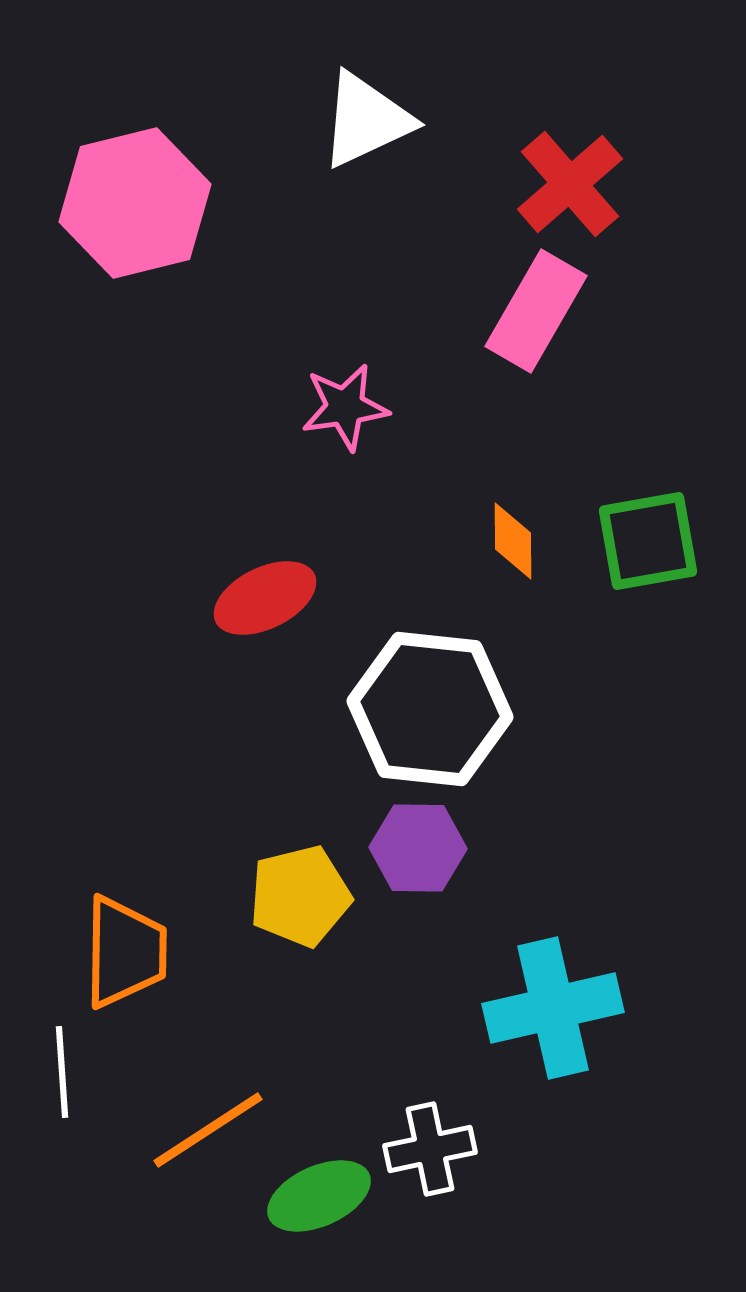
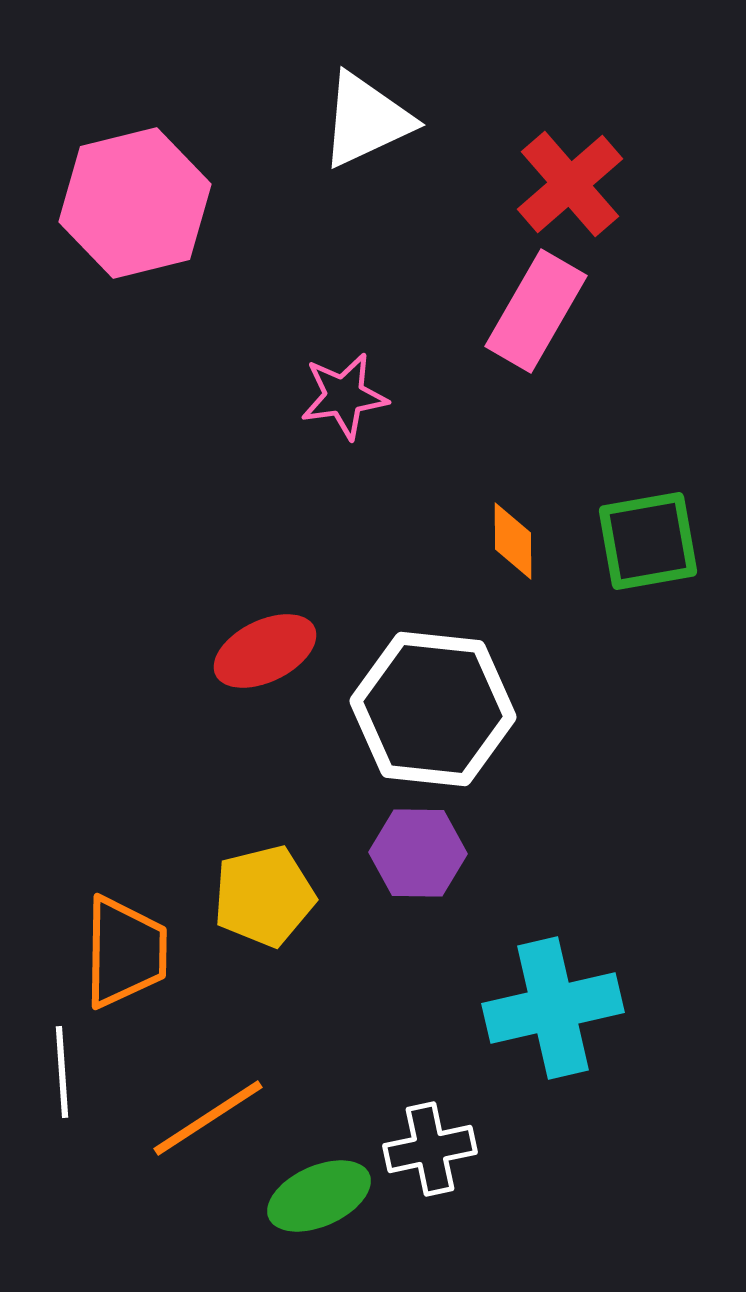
pink star: moved 1 px left, 11 px up
red ellipse: moved 53 px down
white hexagon: moved 3 px right
purple hexagon: moved 5 px down
yellow pentagon: moved 36 px left
orange line: moved 12 px up
